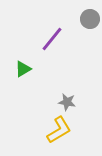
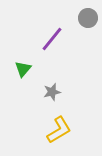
gray circle: moved 2 px left, 1 px up
green triangle: rotated 18 degrees counterclockwise
gray star: moved 15 px left, 10 px up; rotated 24 degrees counterclockwise
